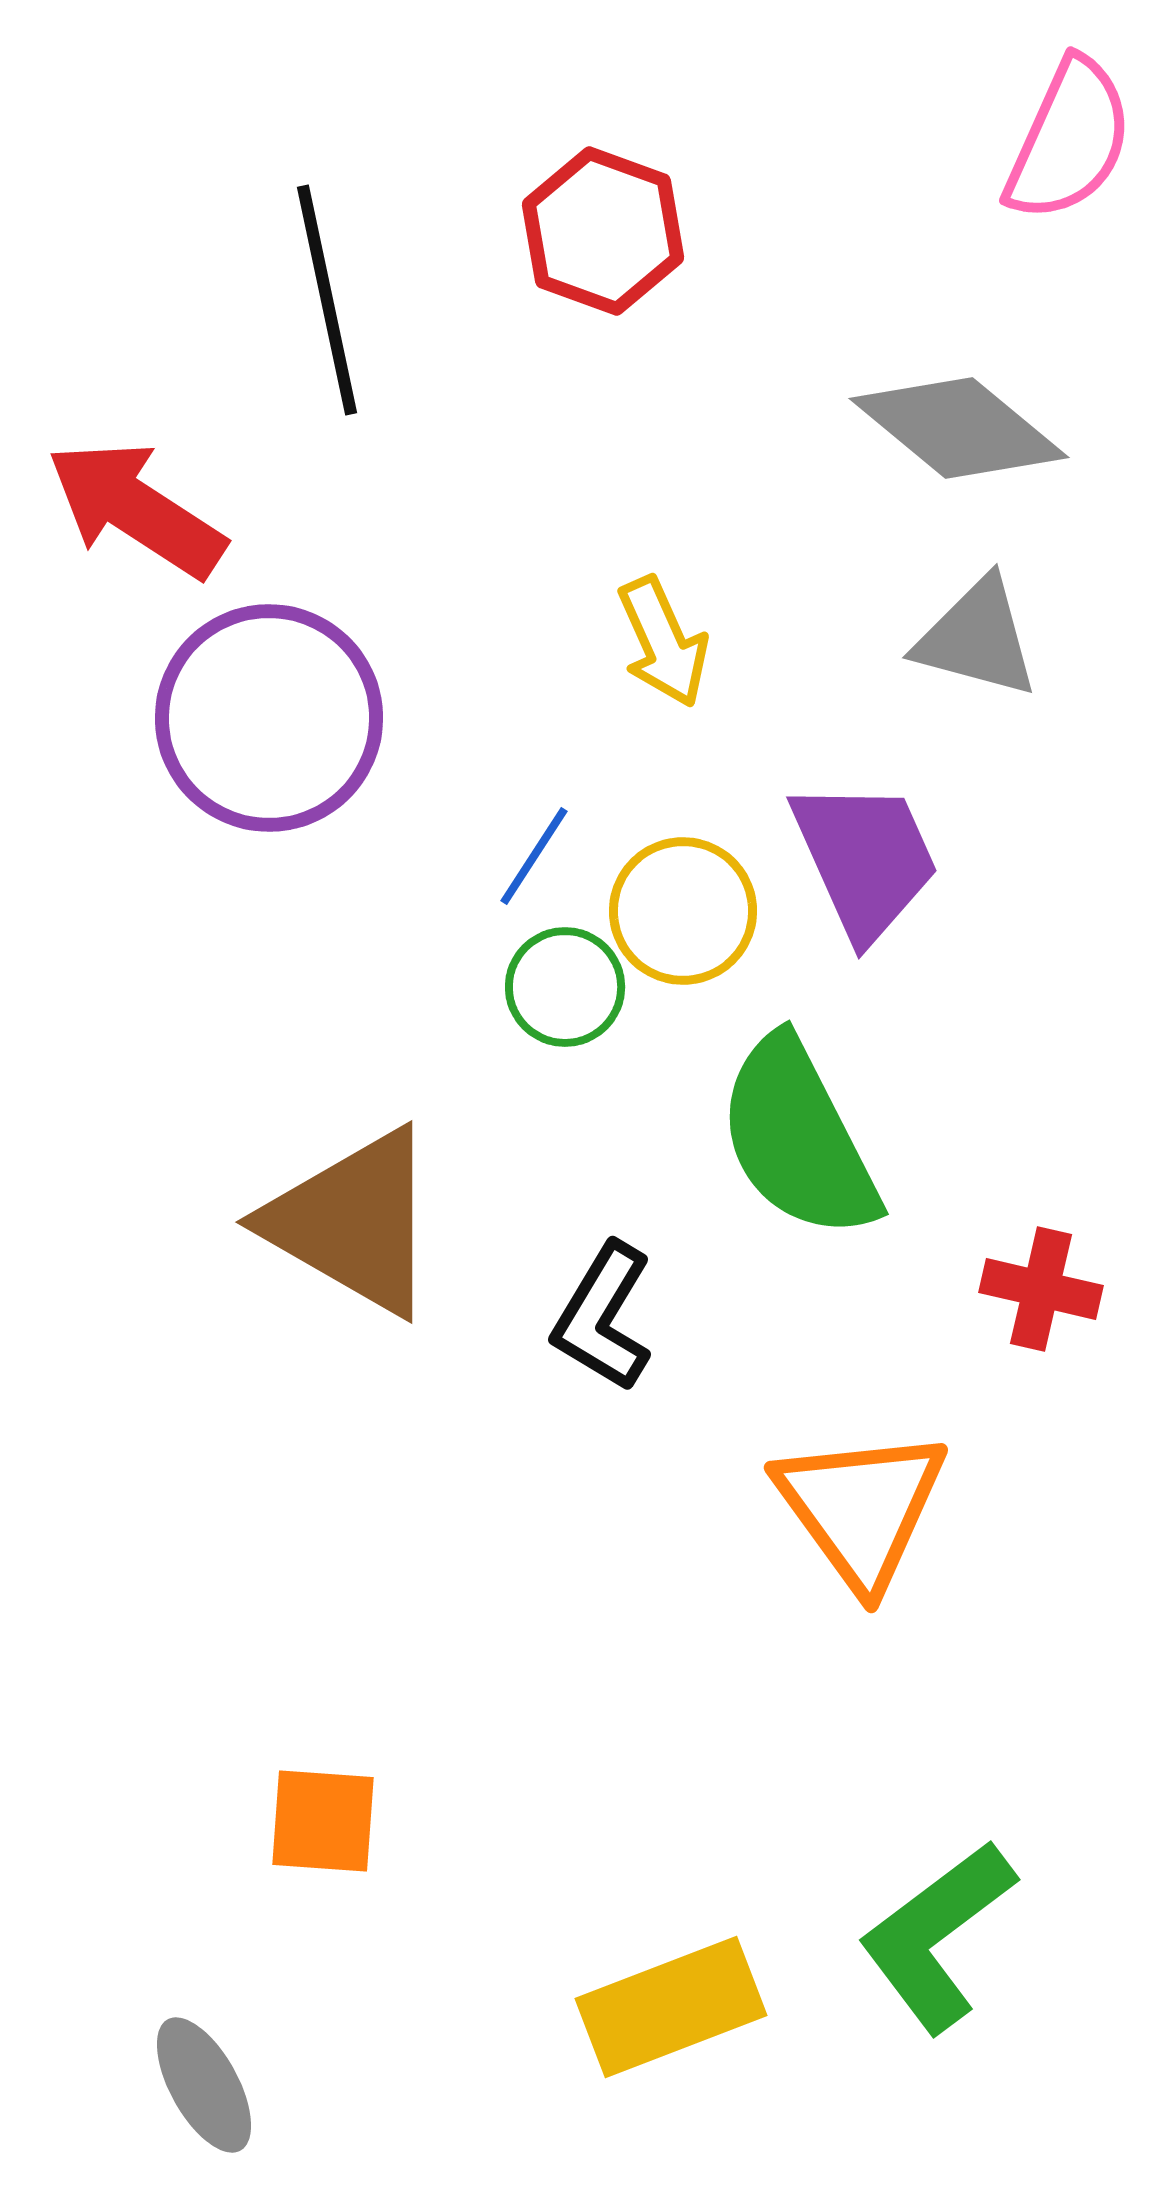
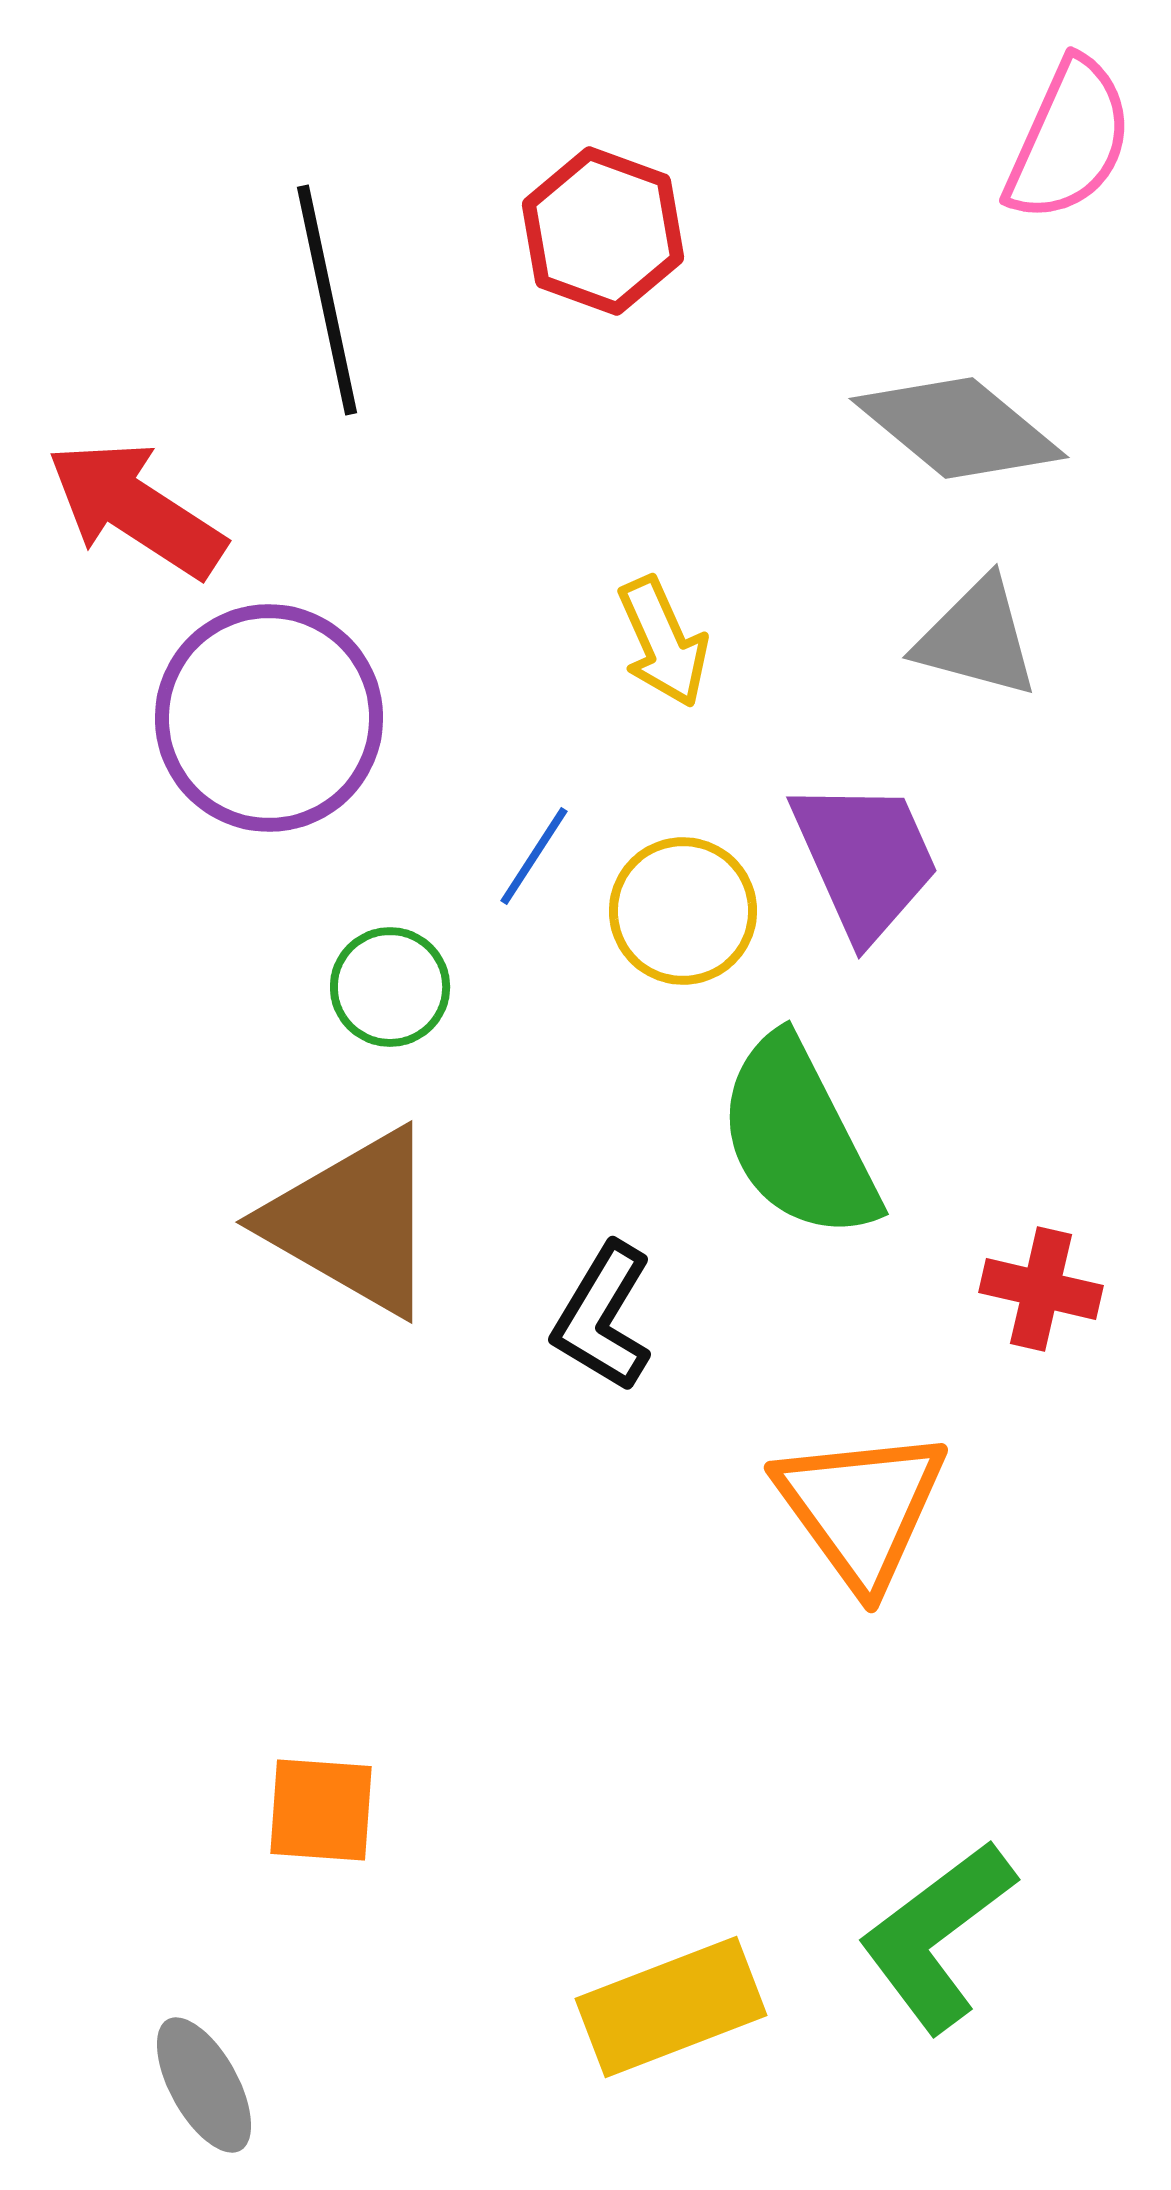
green circle: moved 175 px left
orange square: moved 2 px left, 11 px up
